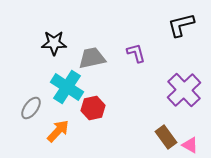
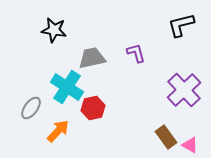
black star: moved 13 px up; rotated 10 degrees clockwise
